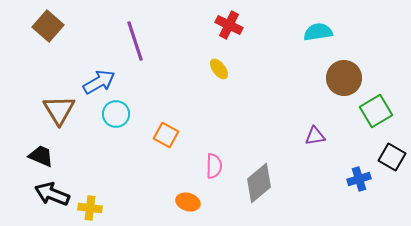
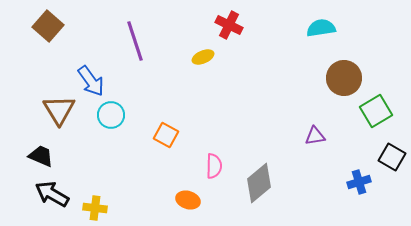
cyan semicircle: moved 3 px right, 4 px up
yellow ellipse: moved 16 px left, 12 px up; rotated 75 degrees counterclockwise
blue arrow: moved 8 px left, 1 px up; rotated 84 degrees clockwise
cyan circle: moved 5 px left, 1 px down
blue cross: moved 3 px down
black arrow: rotated 8 degrees clockwise
orange ellipse: moved 2 px up
yellow cross: moved 5 px right
